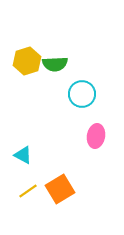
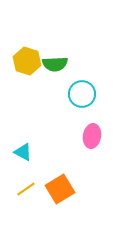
yellow hexagon: rotated 24 degrees counterclockwise
pink ellipse: moved 4 px left
cyan triangle: moved 3 px up
yellow line: moved 2 px left, 2 px up
